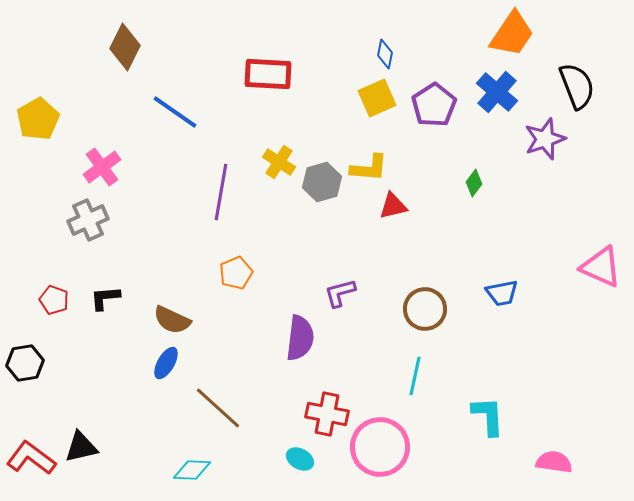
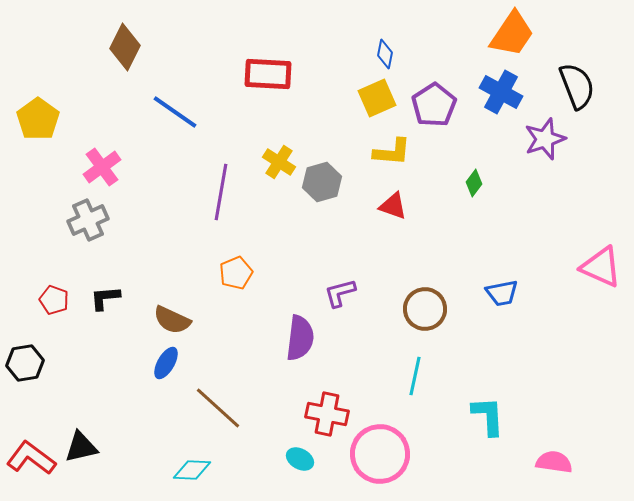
blue cross: moved 4 px right; rotated 12 degrees counterclockwise
yellow pentagon: rotated 6 degrees counterclockwise
yellow L-shape: moved 23 px right, 16 px up
red triangle: rotated 32 degrees clockwise
pink circle: moved 7 px down
